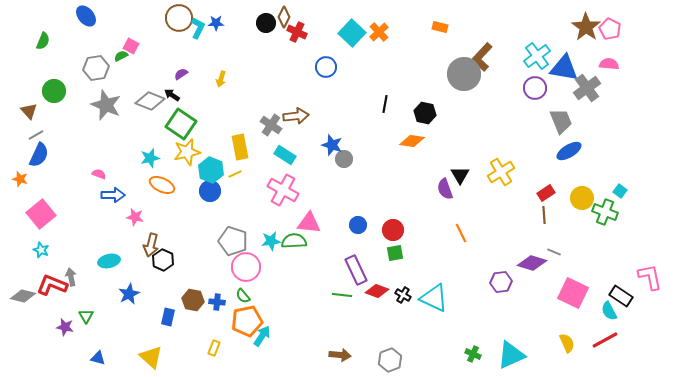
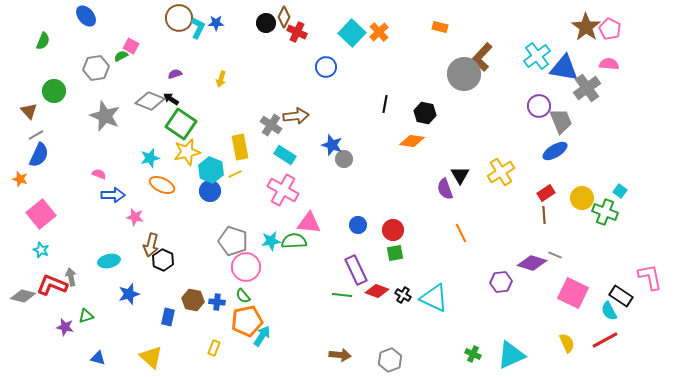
purple semicircle at (181, 74): moved 6 px left; rotated 16 degrees clockwise
purple circle at (535, 88): moved 4 px right, 18 px down
black arrow at (172, 95): moved 1 px left, 4 px down
gray star at (106, 105): moved 1 px left, 11 px down
blue ellipse at (569, 151): moved 14 px left
gray line at (554, 252): moved 1 px right, 3 px down
blue star at (129, 294): rotated 10 degrees clockwise
green triangle at (86, 316): rotated 42 degrees clockwise
